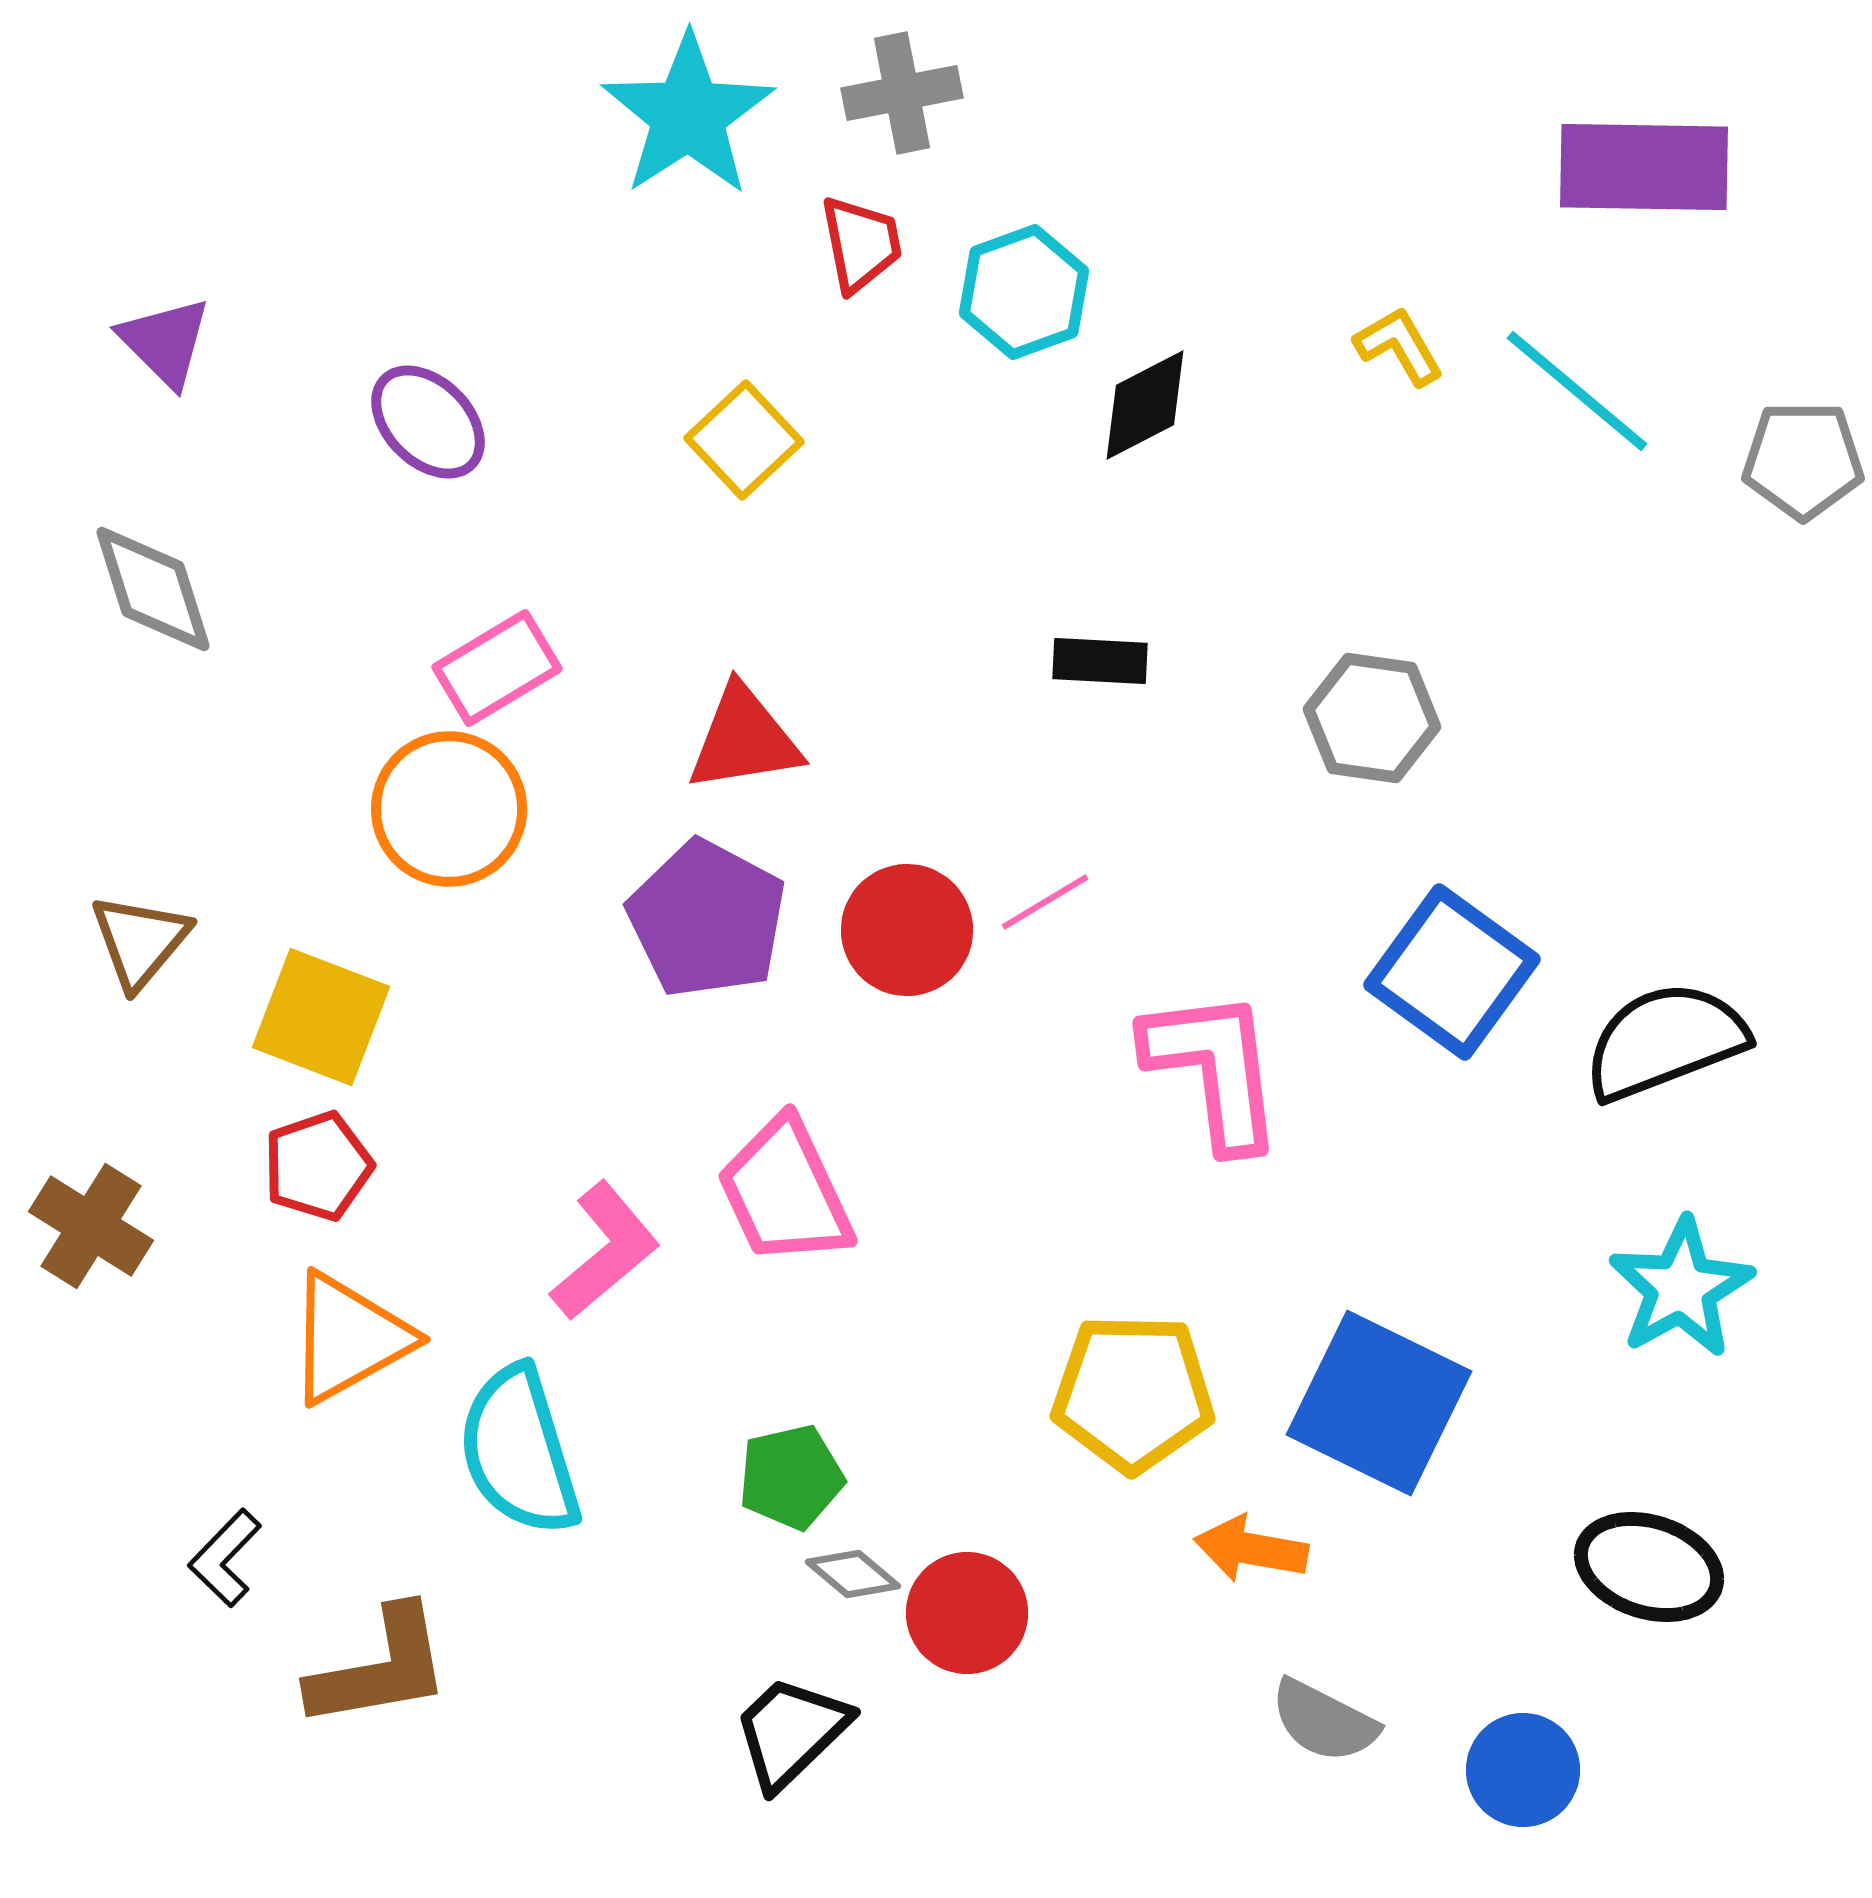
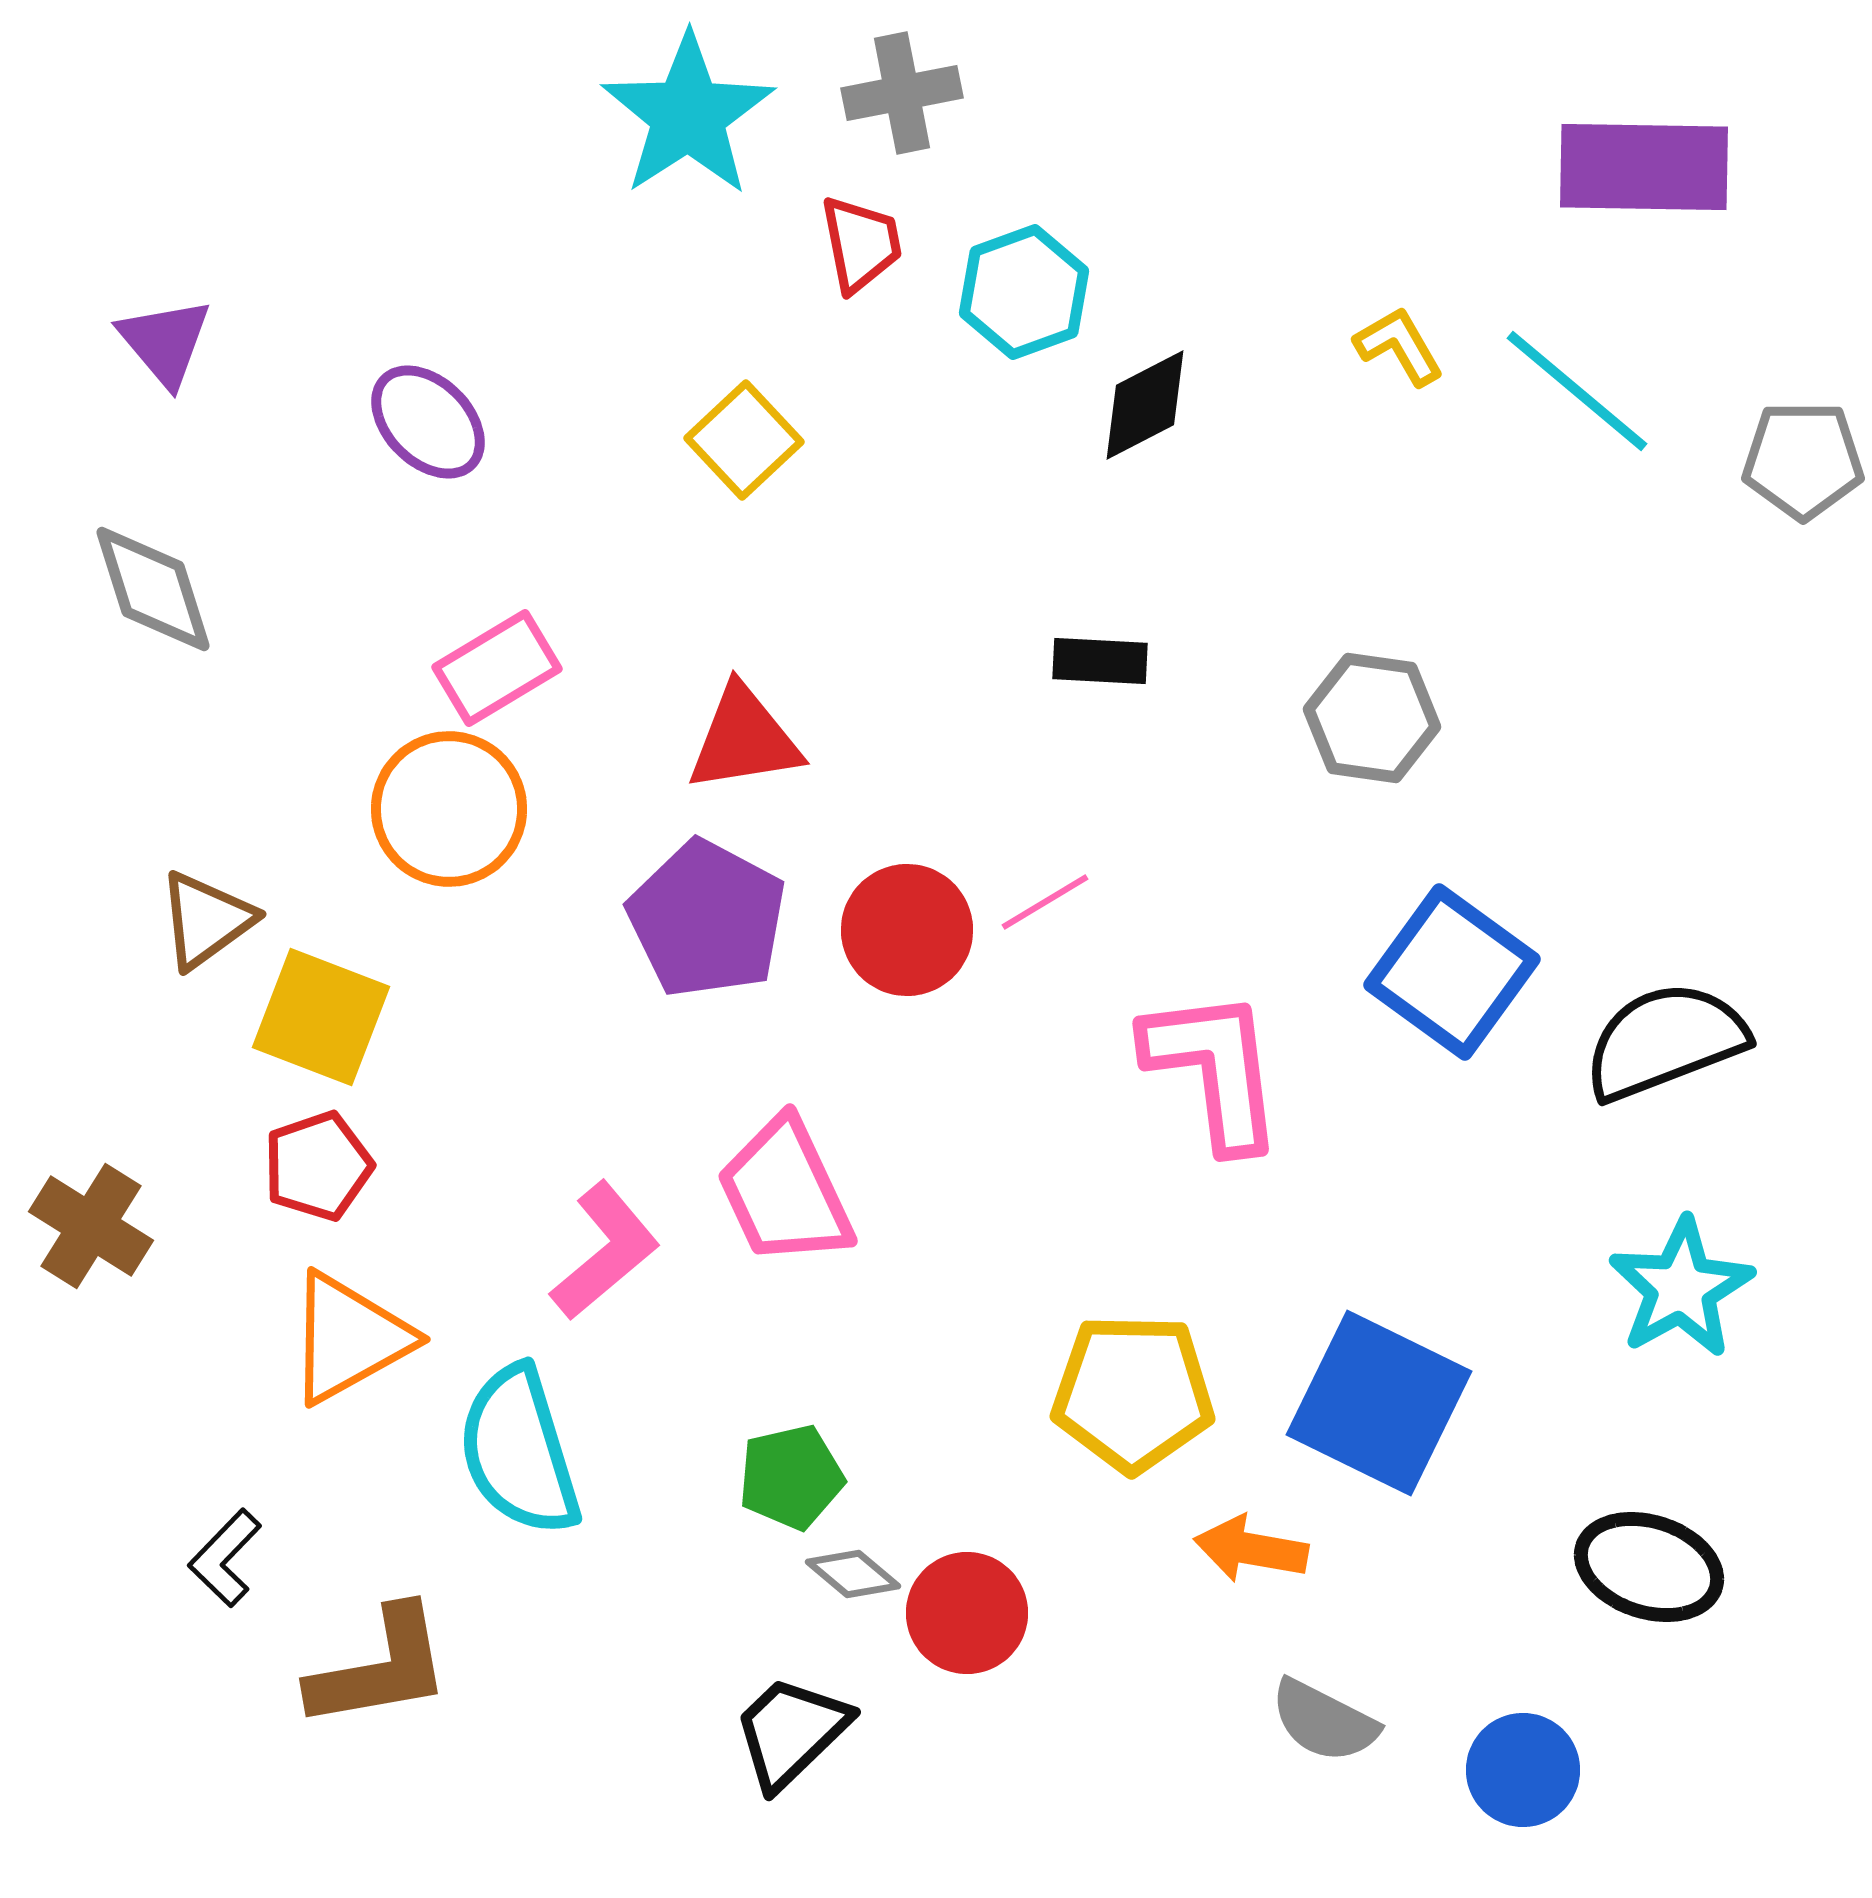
purple triangle at (165, 342): rotated 5 degrees clockwise
brown triangle at (140, 941): moved 66 px right, 21 px up; rotated 14 degrees clockwise
